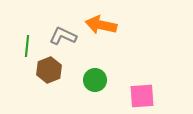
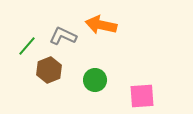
green line: rotated 35 degrees clockwise
